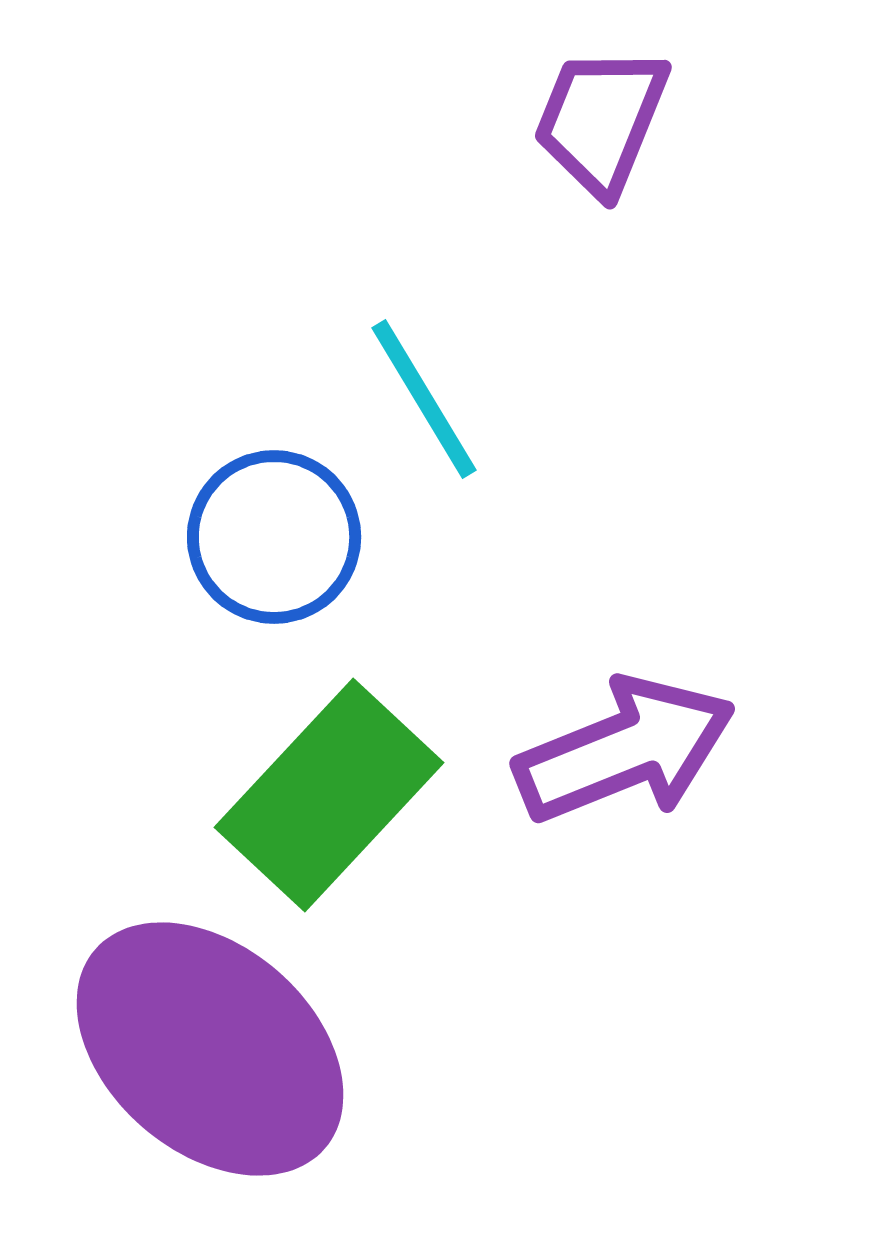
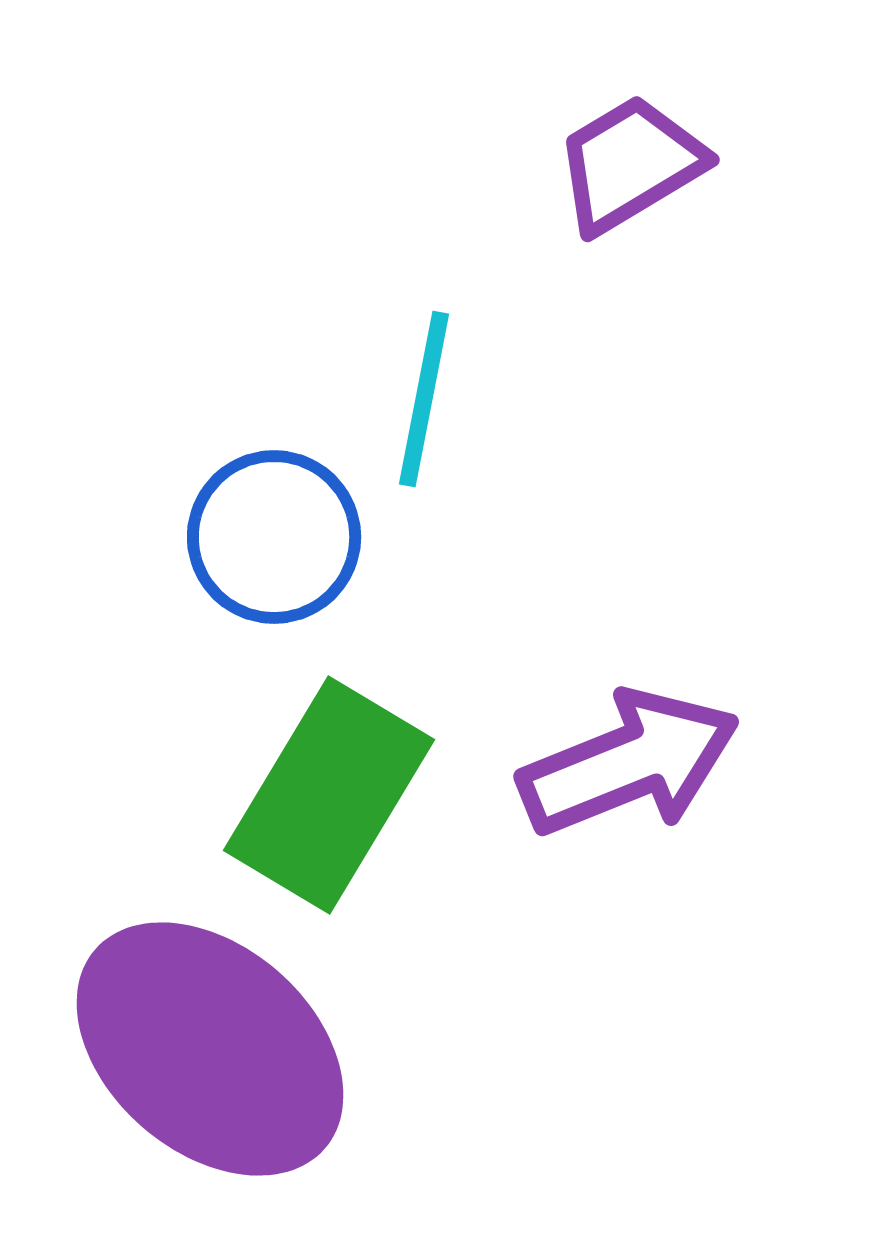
purple trapezoid: moved 29 px right, 44 px down; rotated 37 degrees clockwise
cyan line: rotated 42 degrees clockwise
purple arrow: moved 4 px right, 13 px down
green rectangle: rotated 12 degrees counterclockwise
